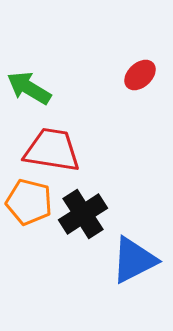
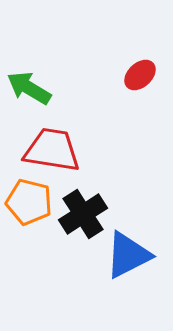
blue triangle: moved 6 px left, 5 px up
